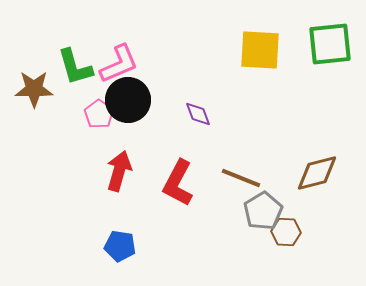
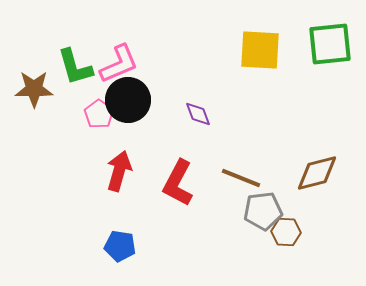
gray pentagon: rotated 24 degrees clockwise
